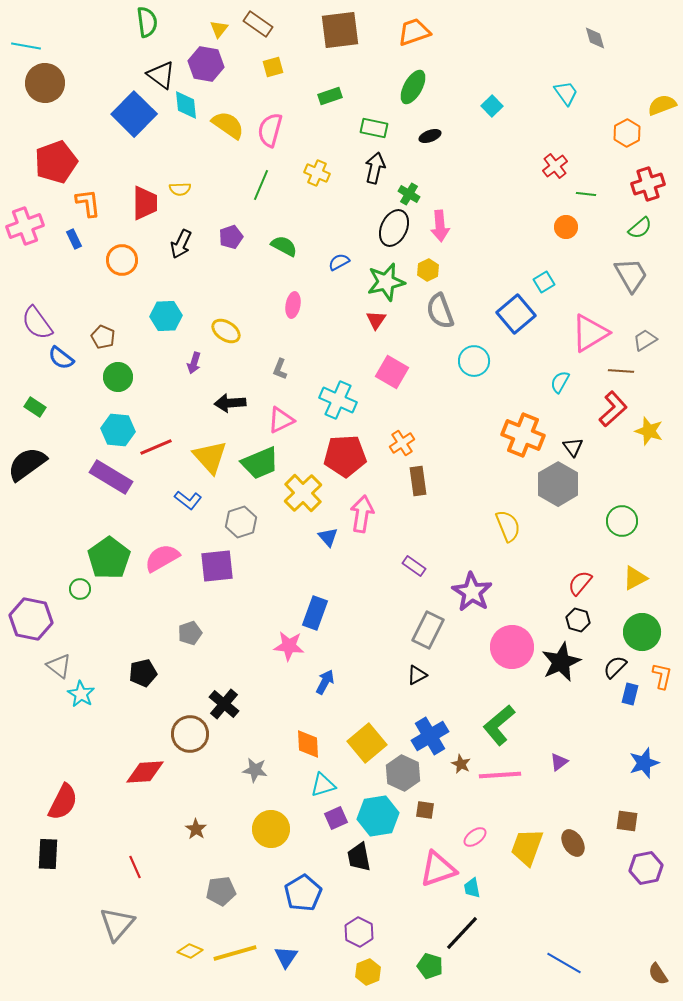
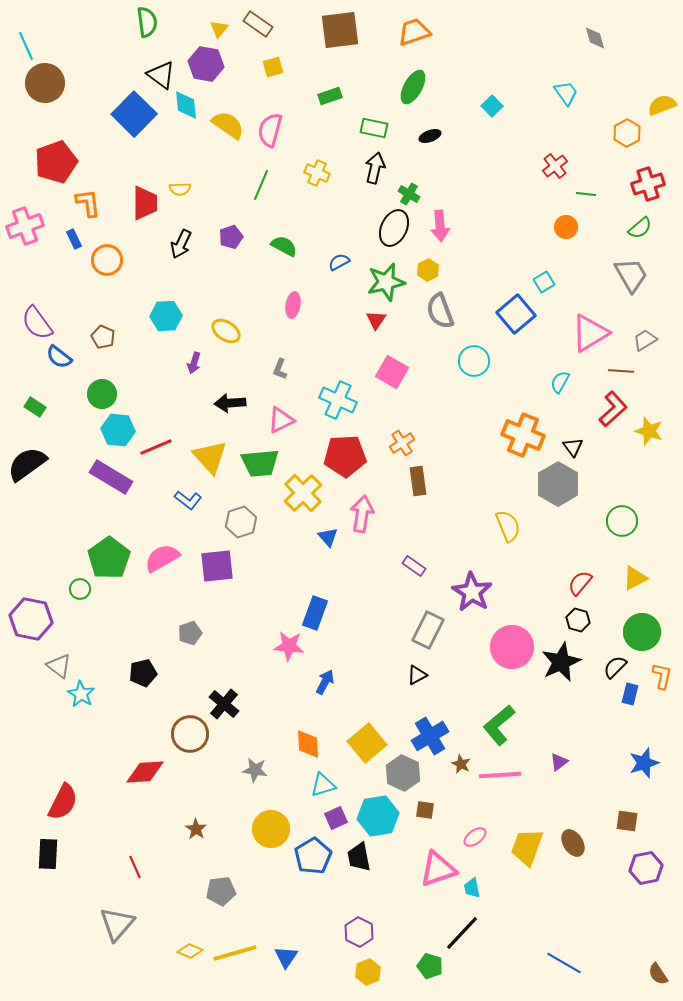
cyan line at (26, 46): rotated 56 degrees clockwise
orange circle at (122, 260): moved 15 px left
blue semicircle at (61, 358): moved 2 px left, 1 px up
green circle at (118, 377): moved 16 px left, 17 px down
green trapezoid at (260, 463): rotated 18 degrees clockwise
blue pentagon at (303, 893): moved 10 px right, 37 px up
